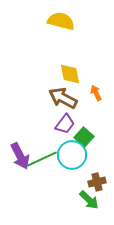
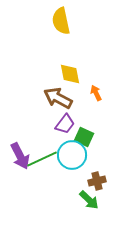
yellow semicircle: rotated 116 degrees counterclockwise
brown arrow: moved 5 px left
green square: rotated 18 degrees counterclockwise
brown cross: moved 1 px up
